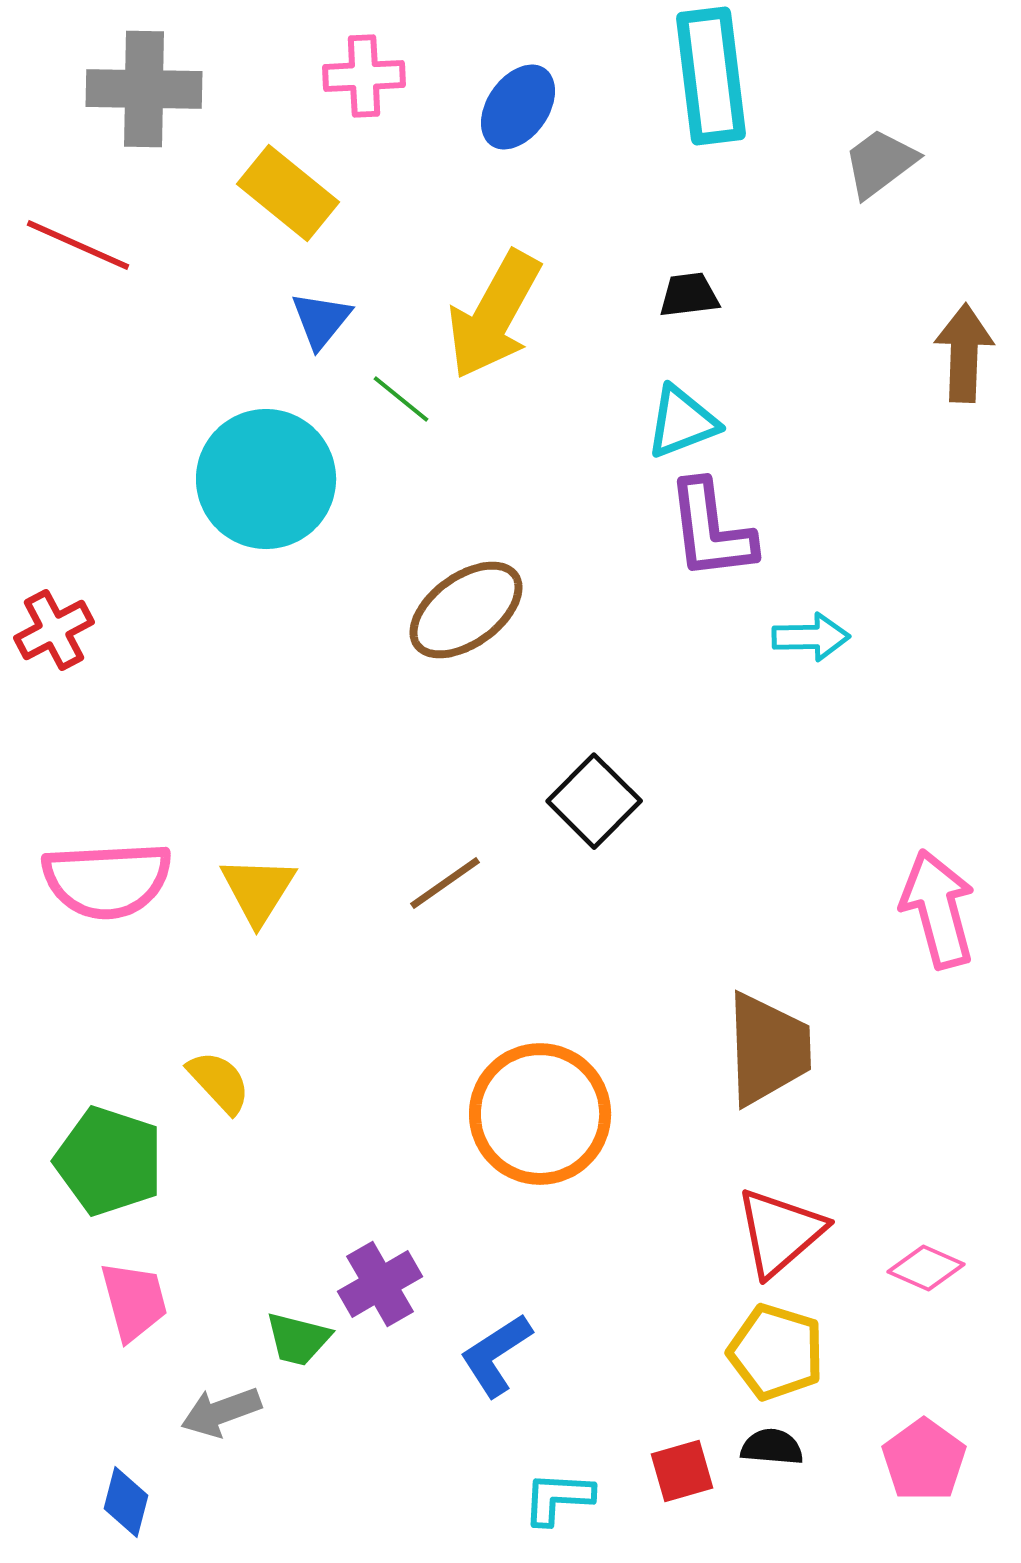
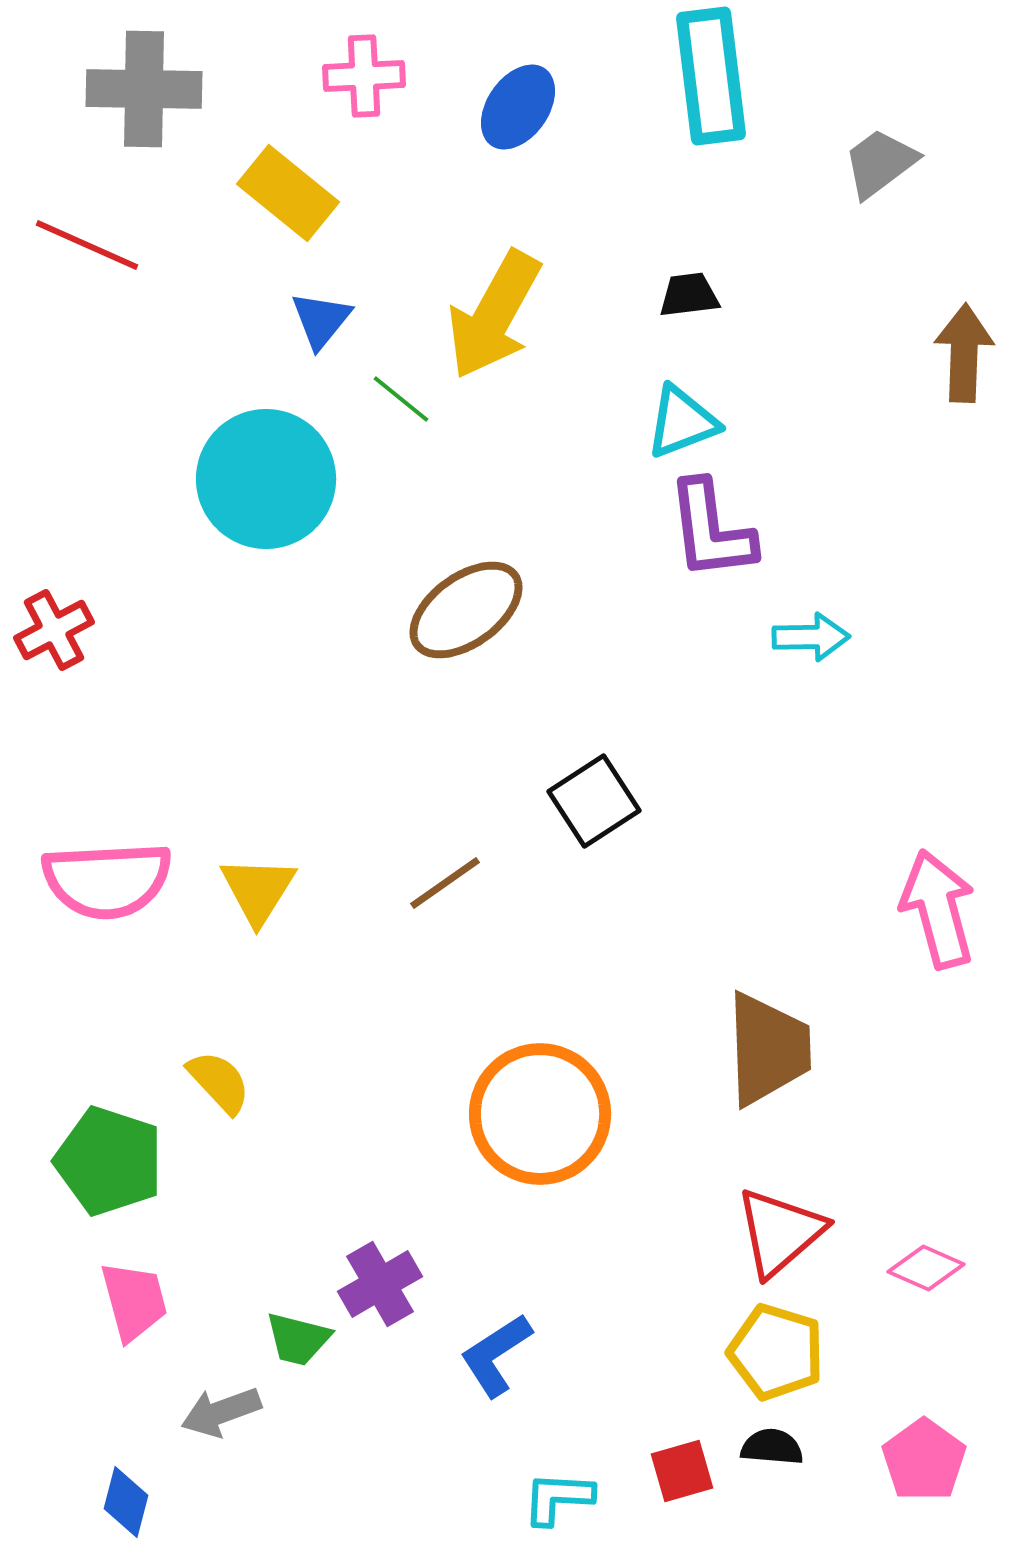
red line: moved 9 px right
black square: rotated 12 degrees clockwise
